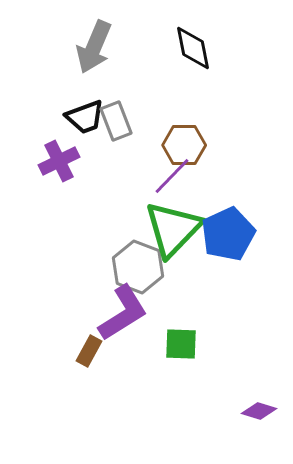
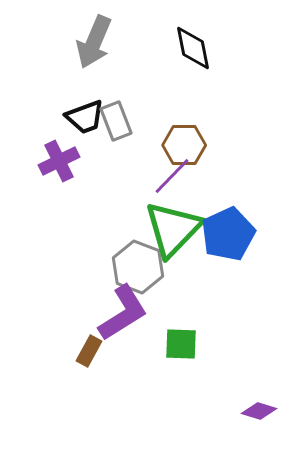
gray arrow: moved 5 px up
